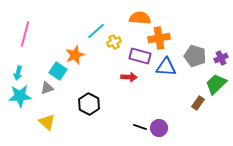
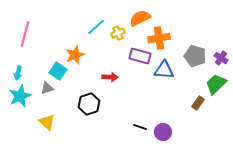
orange semicircle: rotated 30 degrees counterclockwise
cyan line: moved 4 px up
yellow cross: moved 4 px right, 9 px up
purple cross: rotated 32 degrees counterclockwise
blue triangle: moved 2 px left, 3 px down
red arrow: moved 19 px left
cyan star: rotated 20 degrees counterclockwise
black hexagon: rotated 15 degrees clockwise
purple circle: moved 4 px right, 4 px down
